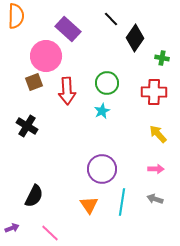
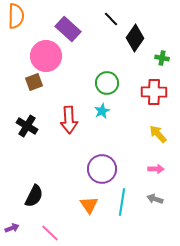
red arrow: moved 2 px right, 29 px down
